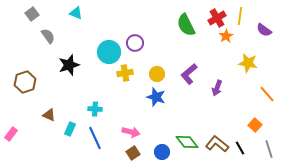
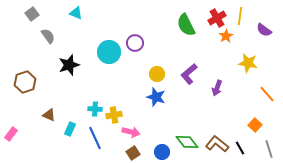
yellow cross: moved 11 px left, 42 px down
